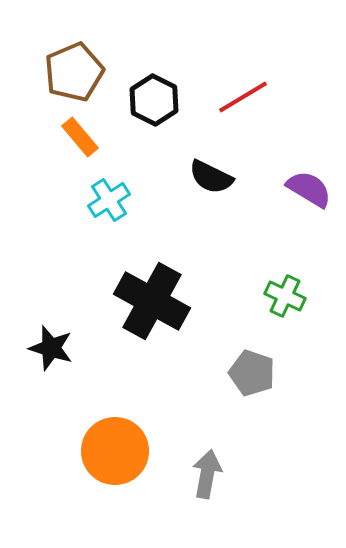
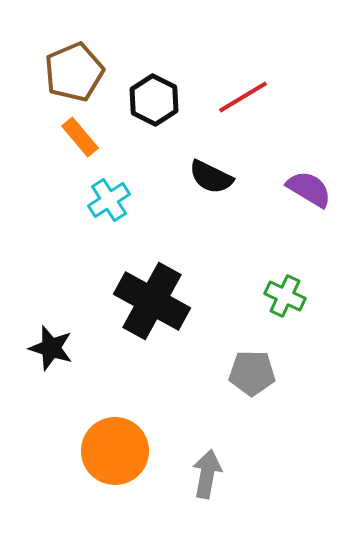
gray pentagon: rotated 18 degrees counterclockwise
